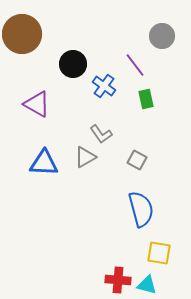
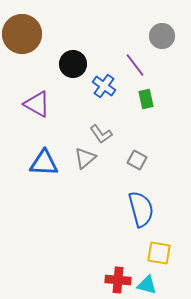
gray triangle: moved 1 px down; rotated 10 degrees counterclockwise
